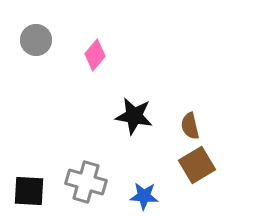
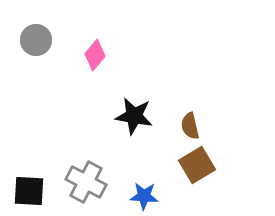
gray cross: rotated 12 degrees clockwise
